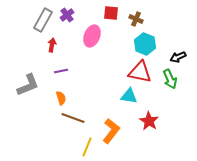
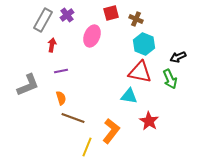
red square: rotated 21 degrees counterclockwise
cyan hexagon: moved 1 px left
